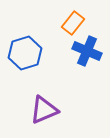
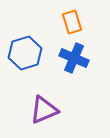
orange rectangle: moved 1 px left, 1 px up; rotated 55 degrees counterclockwise
blue cross: moved 13 px left, 7 px down
